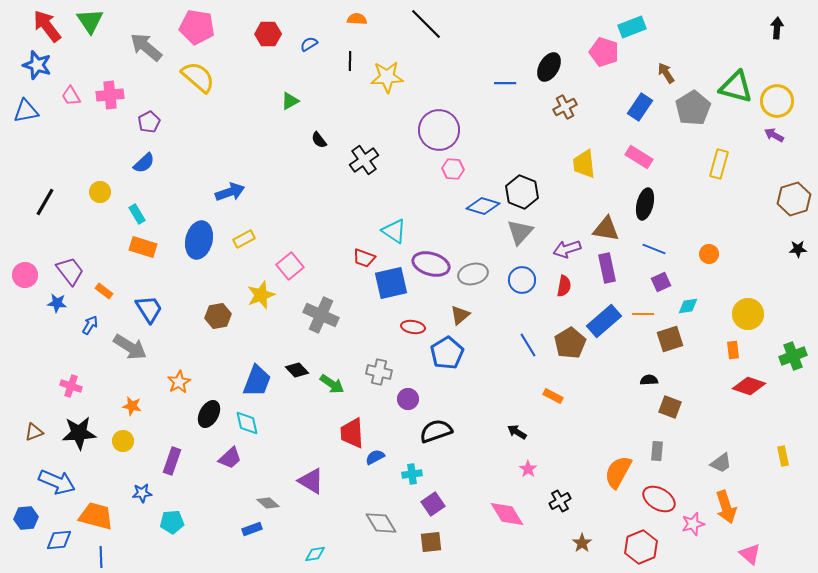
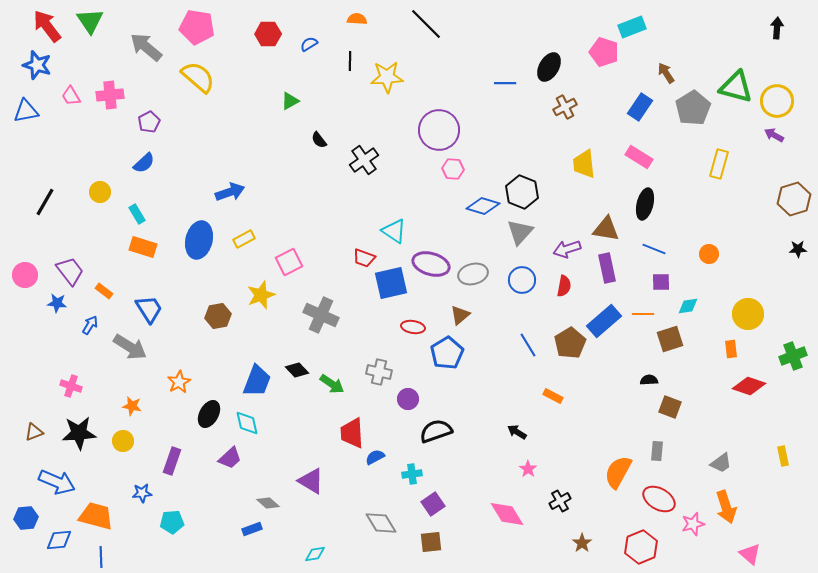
pink square at (290, 266): moved 1 px left, 4 px up; rotated 12 degrees clockwise
purple square at (661, 282): rotated 24 degrees clockwise
orange rectangle at (733, 350): moved 2 px left, 1 px up
